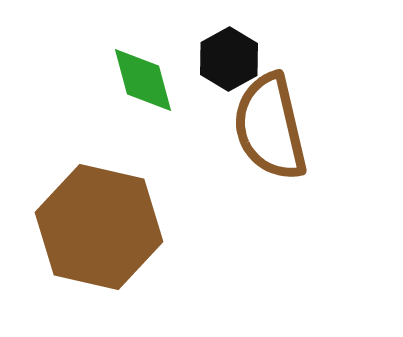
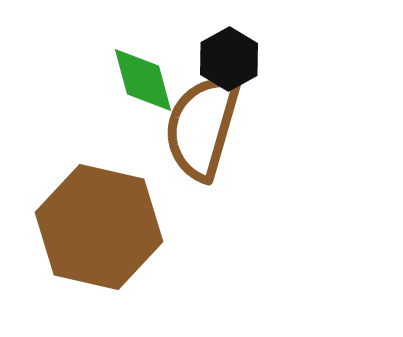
brown semicircle: moved 68 px left; rotated 29 degrees clockwise
